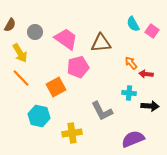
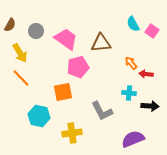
gray circle: moved 1 px right, 1 px up
orange square: moved 7 px right, 5 px down; rotated 18 degrees clockwise
